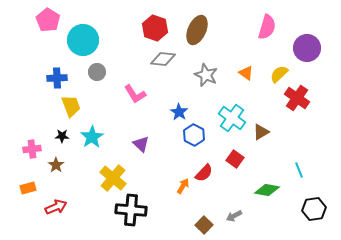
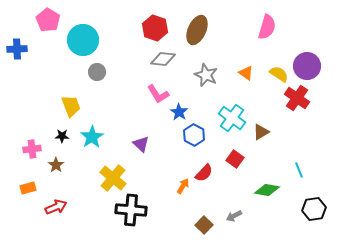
purple circle: moved 18 px down
yellow semicircle: rotated 78 degrees clockwise
blue cross: moved 40 px left, 29 px up
pink L-shape: moved 23 px right
